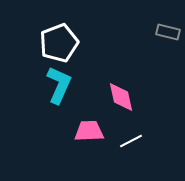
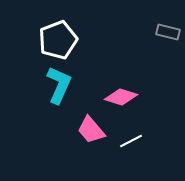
white pentagon: moved 1 px left, 3 px up
pink diamond: rotated 60 degrees counterclockwise
pink trapezoid: moved 2 px right, 1 px up; rotated 128 degrees counterclockwise
